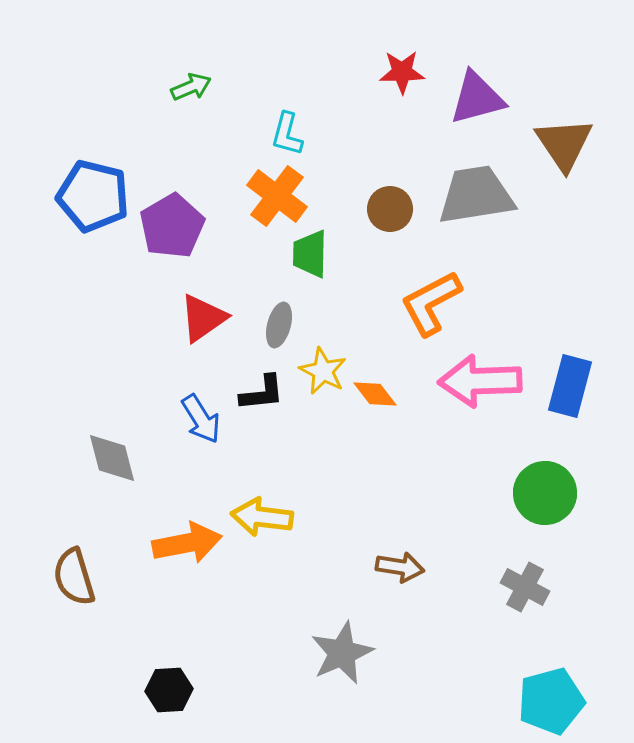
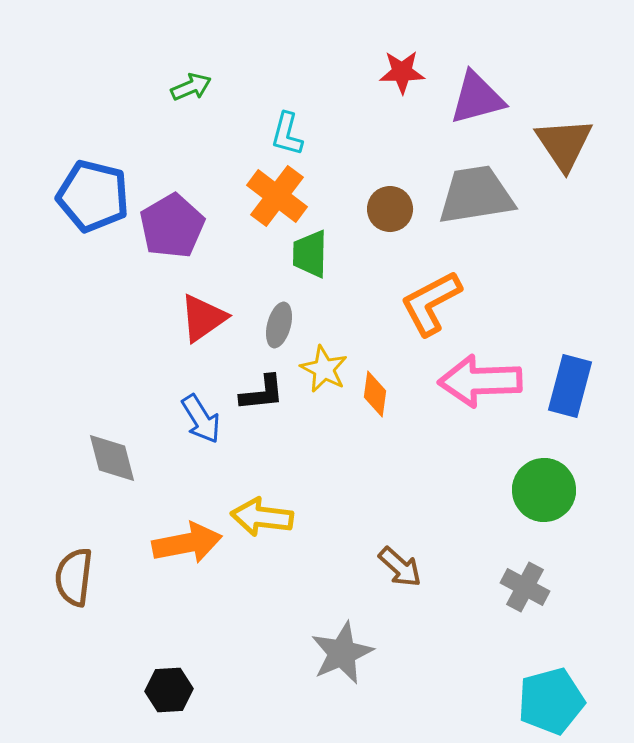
yellow star: moved 1 px right, 2 px up
orange diamond: rotated 45 degrees clockwise
green circle: moved 1 px left, 3 px up
brown arrow: rotated 33 degrees clockwise
brown semicircle: rotated 24 degrees clockwise
